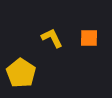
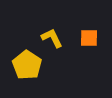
yellow pentagon: moved 6 px right, 8 px up
